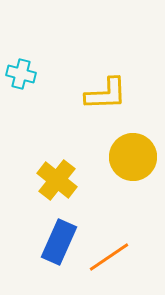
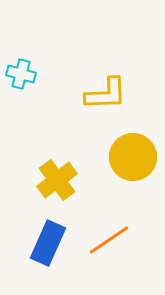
yellow cross: rotated 15 degrees clockwise
blue rectangle: moved 11 px left, 1 px down
orange line: moved 17 px up
